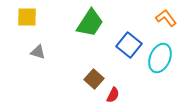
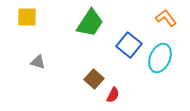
gray triangle: moved 10 px down
